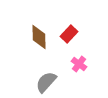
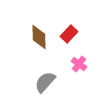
gray semicircle: moved 1 px left
